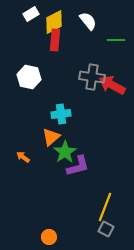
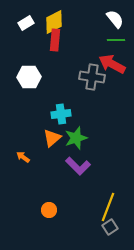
white rectangle: moved 5 px left, 9 px down
white semicircle: moved 27 px right, 2 px up
white hexagon: rotated 15 degrees counterclockwise
red arrow: moved 21 px up
orange triangle: moved 1 px right, 1 px down
green star: moved 11 px right, 14 px up; rotated 15 degrees clockwise
purple L-shape: rotated 60 degrees clockwise
yellow line: moved 3 px right
gray square: moved 4 px right, 2 px up; rotated 28 degrees clockwise
orange circle: moved 27 px up
